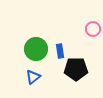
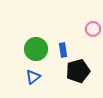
blue rectangle: moved 3 px right, 1 px up
black pentagon: moved 2 px right, 2 px down; rotated 15 degrees counterclockwise
